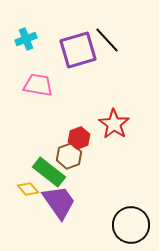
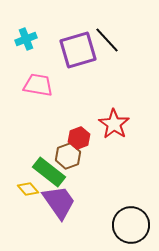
brown hexagon: moved 1 px left
